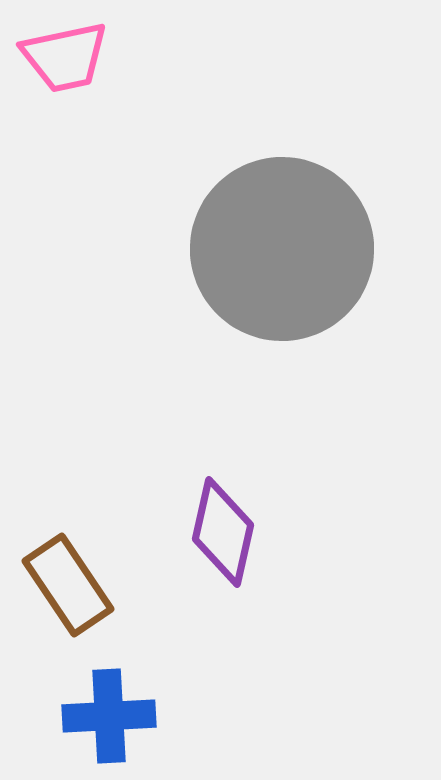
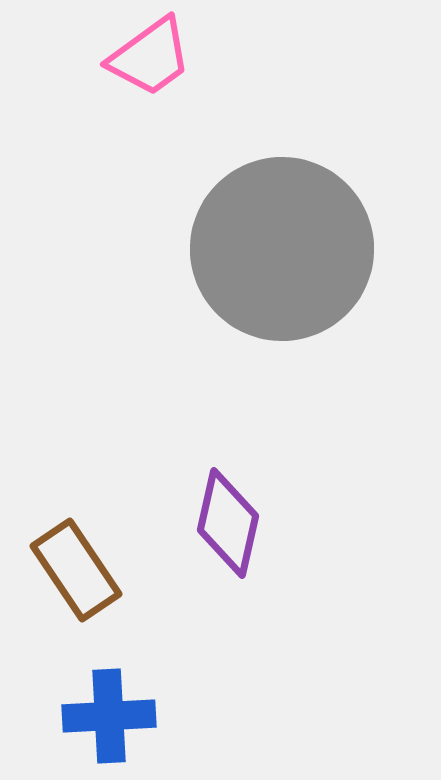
pink trapezoid: moved 85 px right; rotated 24 degrees counterclockwise
purple diamond: moved 5 px right, 9 px up
brown rectangle: moved 8 px right, 15 px up
